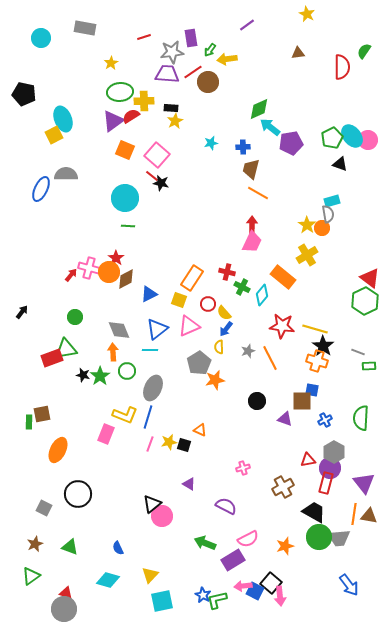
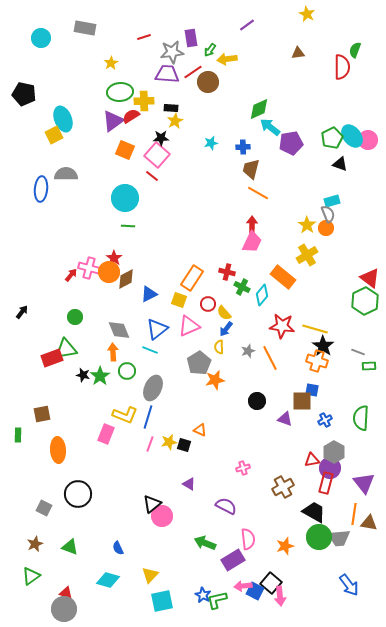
green semicircle at (364, 51): moved 9 px left, 1 px up; rotated 14 degrees counterclockwise
black star at (161, 183): moved 45 px up; rotated 14 degrees counterclockwise
blue ellipse at (41, 189): rotated 20 degrees counterclockwise
gray semicircle at (328, 214): rotated 12 degrees counterclockwise
orange circle at (322, 228): moved 4 px right
red star at (116, 258): moved 2 px left
cyan line at (150, 350): rotated 21 degrees clockwise
green rectangle at (29, 422): moved 11 px left, 13 px down
orange ellipse at (58, 450): rotated 30 degrees counterclockwise
red triangle at (308, 460): moved 4 px right
brown triangle at (369, 516): moved 7 px down
pink semicircle at (248, 539): rotated 70 degrees counterclockwise
